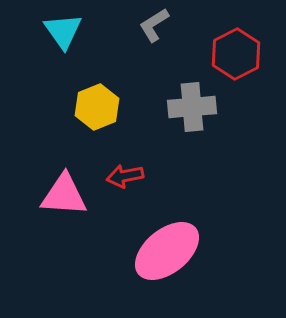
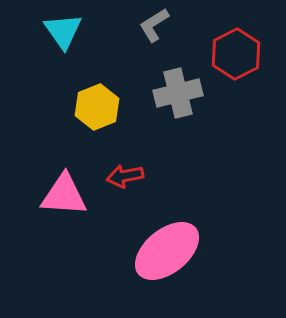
gray cross: moved 14 px left, 14 px up; rotated 9 degrees counterclockwise
